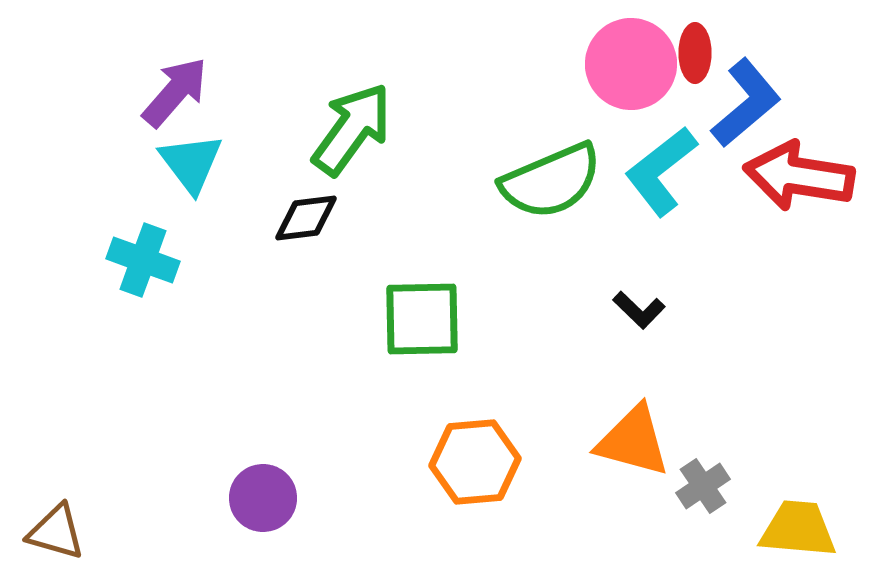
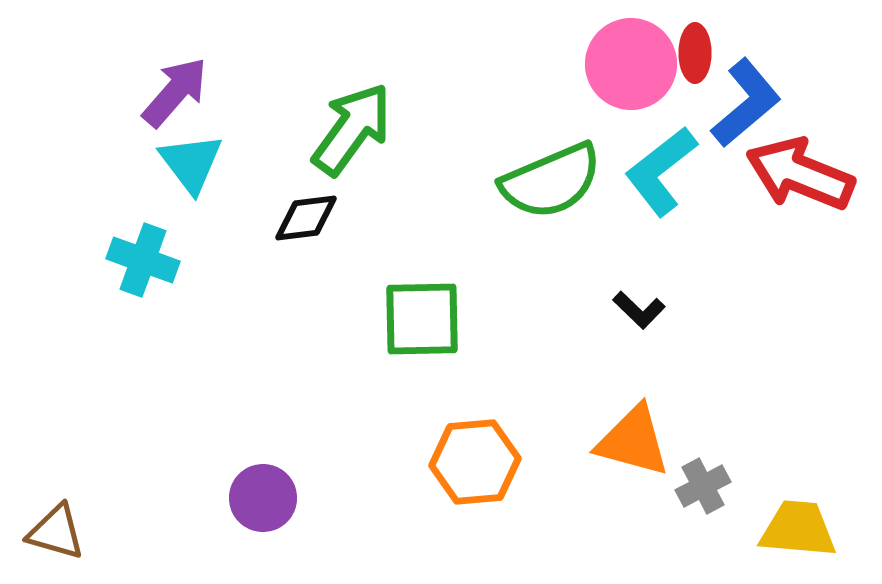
red arrow: moved 1 px right, 2 px up; rotated 13 degrees clockwise
gray cross: rotated 6 degrees clockwise
